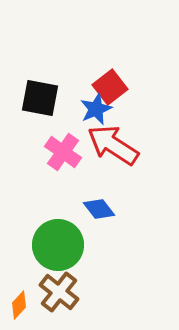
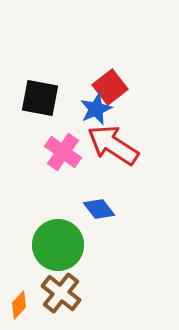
brown cross: moved 2 px right, 1 px down
